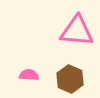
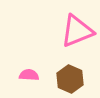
pink triangle: rotated 27 degrees counterclockwise
